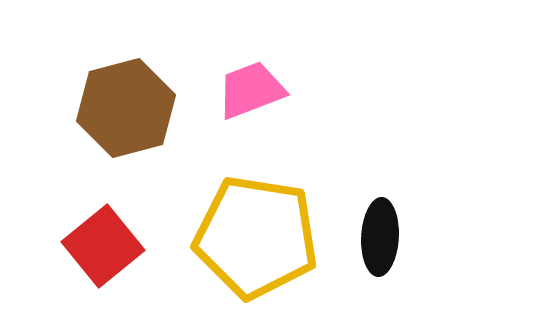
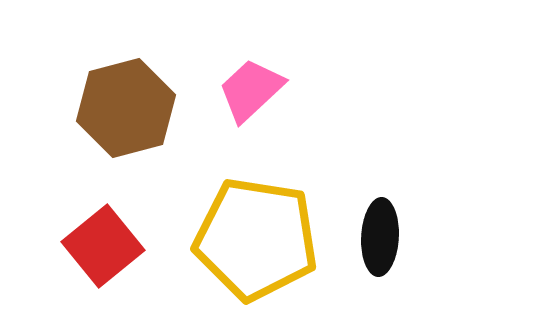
pink trapezoid: rotated 22 degrees counterclockwise
yellow pentagon: moved 2 px down
